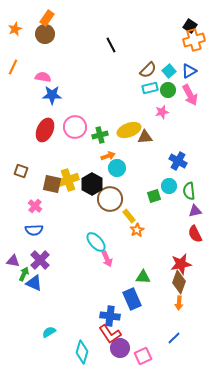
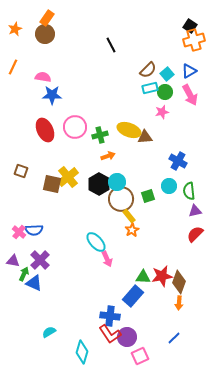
cyan square at (169, 71): moved 2 px left, 3 px down
green circle at (168, 90): moved 3 px left, 2 px down
red ellipse at (45, 130): rotated 50 degrees counterclockwise
yellow ellipse at (129, 130): rotated 40 degrees clockwise
cyan circle at (117, 168): moved 14 px down
yellow cross at (68, 180): moved 3 px up; rotated 20 degrees counterclockwise
black hexagon at (92, 184): moved 7 px right
green square at (154, 196): moved 6 px left
brown circle at (110, 199): moved 11 px right
pink cross at (35, 206): moved 16 px left, 26 px down
orange star at (137, 230): moved 5 px left
red semicircle at (195, 234): rotated 72 degrees clockwise
red star at (181, 264): moved 19 px left, 12 px down
blue rectangle at (132, 299): moved 1 px right, 3 px up; rotated 65 degrees clockwise
purple circle at (120, 348): moved 7 px right, 11 px up
pink square at (143, 356): moved 3 px left
